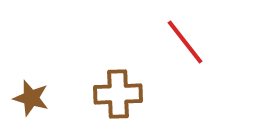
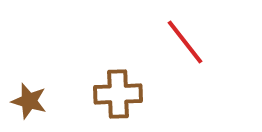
brown star: moved 2 px left, 3 px down
